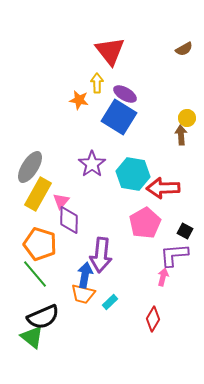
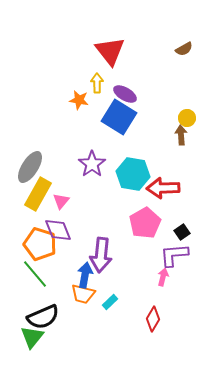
purple diamond: moved 11 px left, 10 px down; rotated 24 degrees counterclockwise
black square: moved 3 px left, 1 px down; rotated 28 degrees clockwise
green triangle: rotated 30 degrees clockwise
